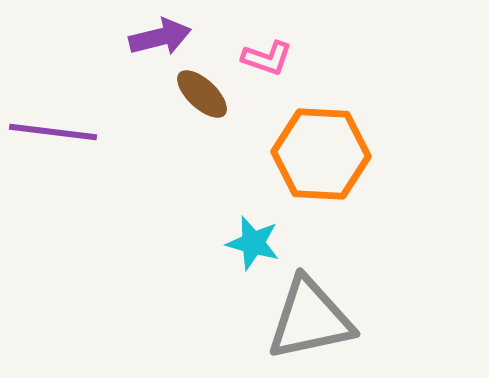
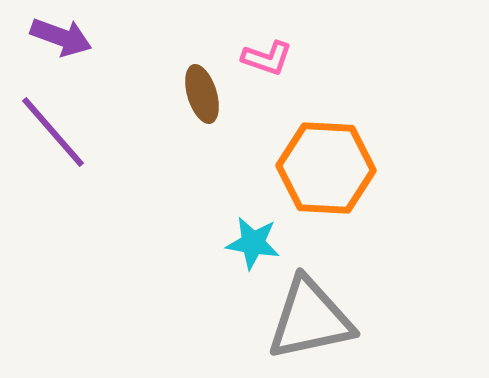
purple arrow: moved 99 px left; rotated 34 degrees clockwise
brown ellipse: rotated 30 degrees clockwise
purple line: rotated 42 degrees clockwise
orange hexagon: moved 5 px right, 14 px down
cyan star: rotated 6 degrees counterclockwise
